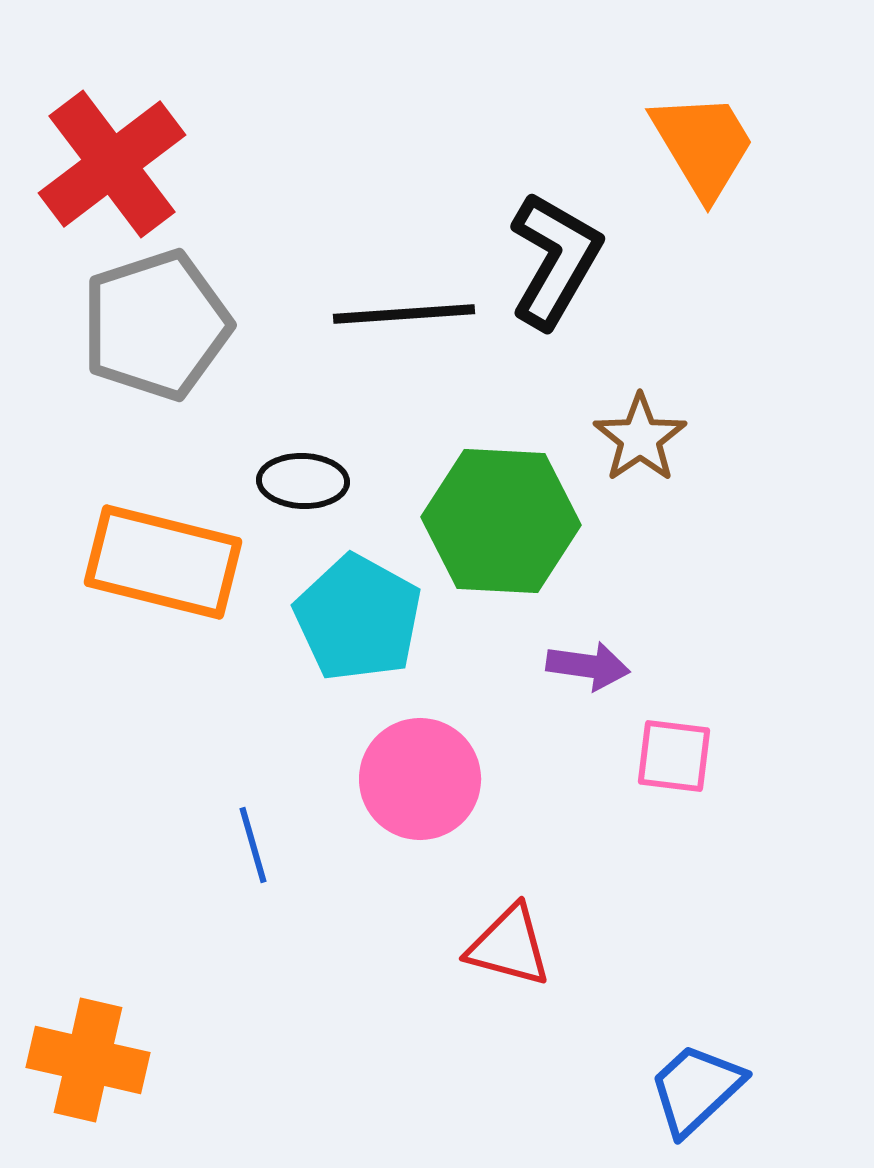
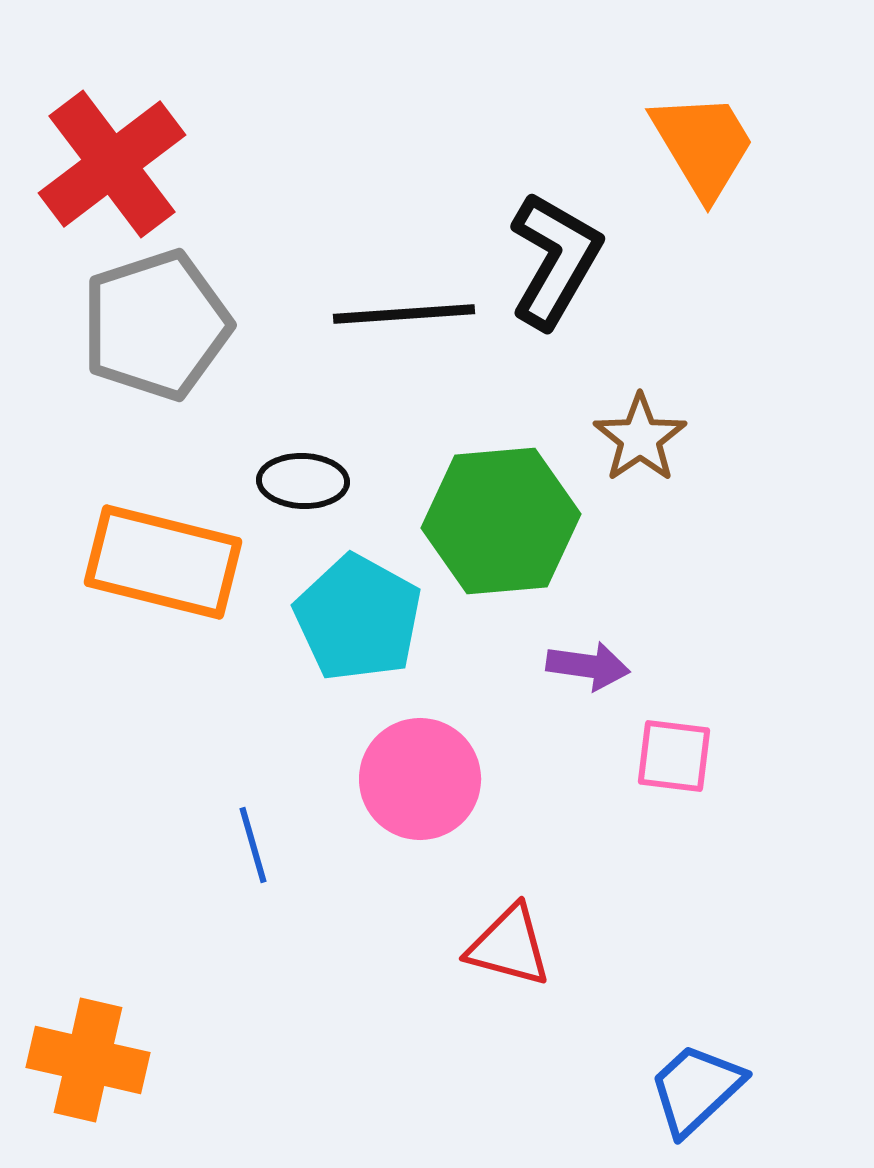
green hexagon: rotated 8 degrees counterclockwise
